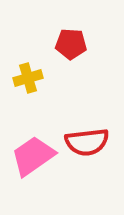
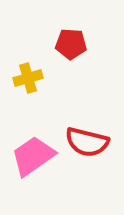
red semicircle: rotated 21 degrees clockwise
